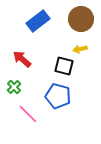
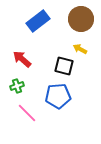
yellow arrow: rotated 40 degrees clockwise
green cross: moved 3 px right, 1 px up; rotated 24 degrees clockwise
blue pentagon: rotated 20 degrees counterclockwise
pink line: moved 1 px left, 1 px up
